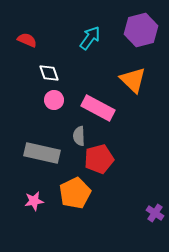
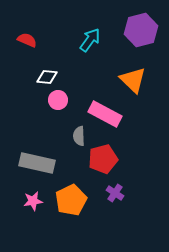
cyan arrow: moved 2 px down
white diamond: moved 2 px left, 4 px down; rotated 65 degrees counterclockwise
pink circle: moved 4 px right
pink rectangle: moved 7 px right, 6 px down
gray rectangle: moved 5 px left, 10 px down
red pentagon: moved 4 px right
orange pentagon: moved 4 px left, 7 px down
pink star: moved 1 px left
purple cross: moved 40 px left, 20 px up
